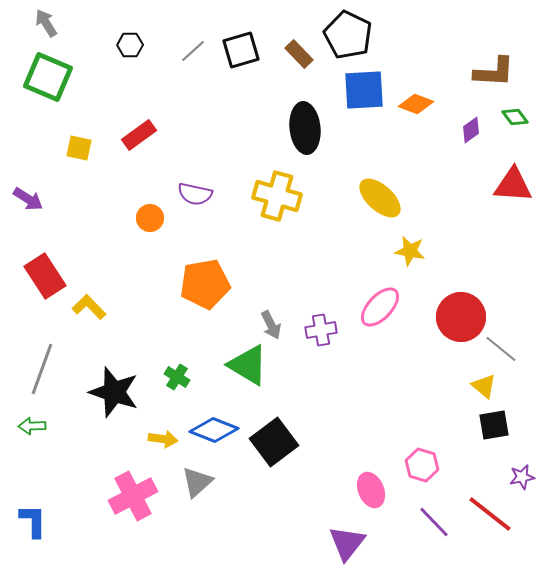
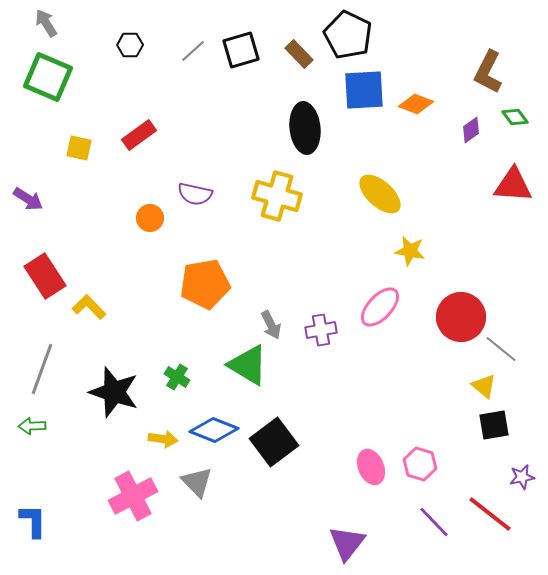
brown L-shape at (494, 72): moved 6 px left; rotated 114 degrees clockwise
yellow ellipse at (380, 198): moved 4 px up
pink hexagon at (422, 465): moved 2 px left, 1 px up
gray triangle at (197, 482): rotated 32 degrees counterclockwise
pink ellipse at (371, 490): moved 23 px up
